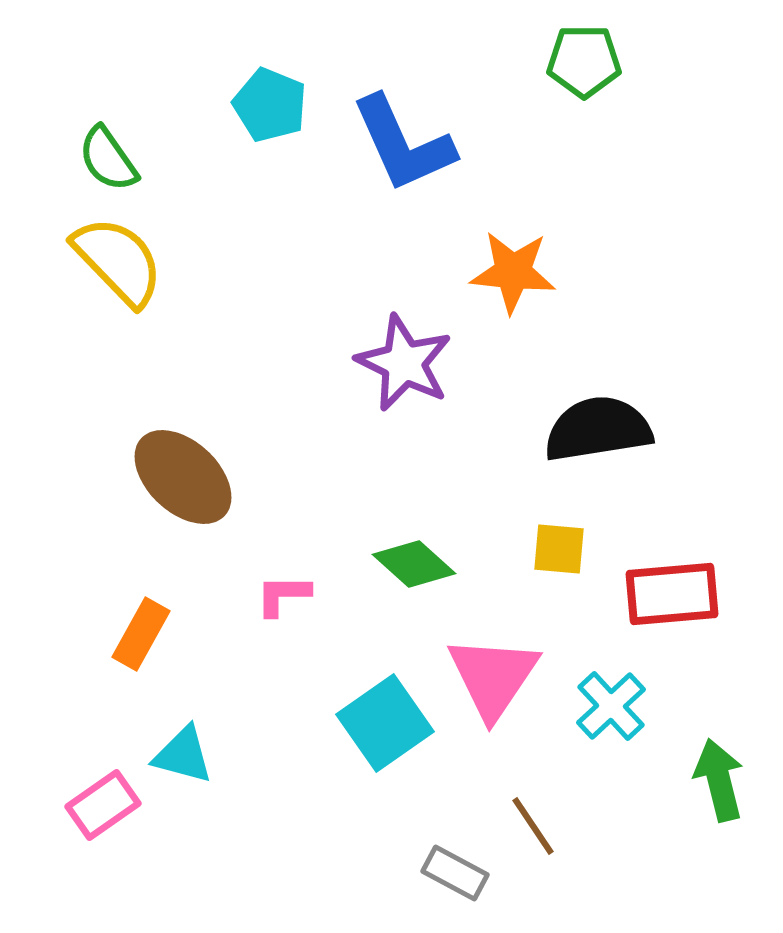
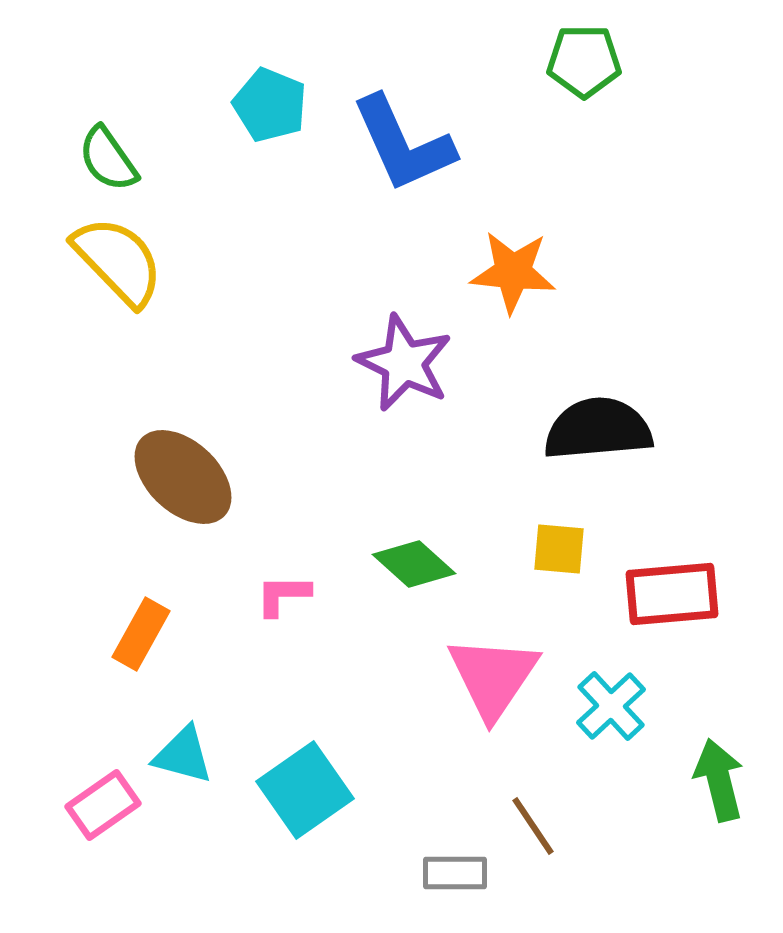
black semicircle: rotated 4 degrees clockwise
cyan square: moved 80 px left, 67 px down
gray rectangle: rotated 28 degrees counterclockwise
